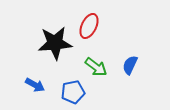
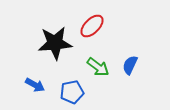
red ellipse: moved 3 px right; rotated 20 degrees clockwise
green arrow: moved 2 px right
blue pentagon: moved 1 px left
